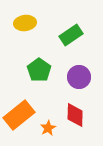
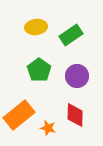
yellow ellipse: moved 11 px right, 4 px down
purple circle: moved 2 px left, 1 px up
orange star: rotated 28 degrees counterclockwise
